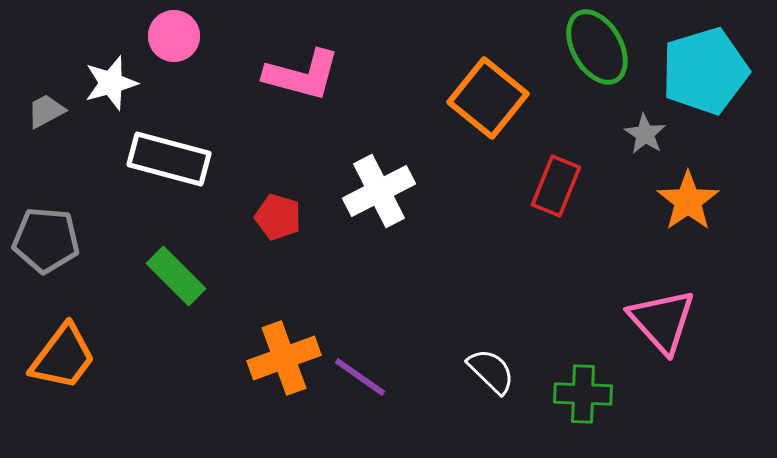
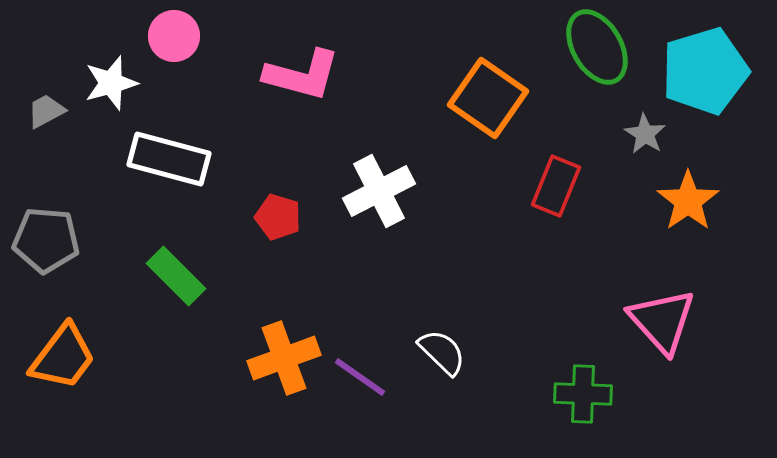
orange square: rotated 4 degrees counterclockwise
white semicircle: moved 49 px left, 19 px up
